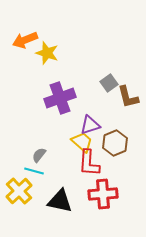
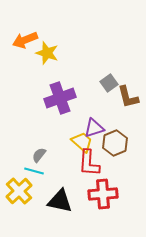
purple triangle: moved 4 px right, 3 px down
